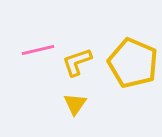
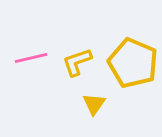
pink line: moved 7 px left, 8 px down
yellow triangle: moved 19 px right
